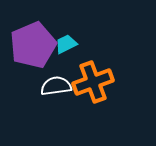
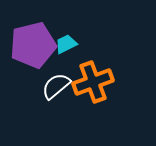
purple pentagon: rotated 9 degrees clockwise
white semicircle: rotated 32 degrees counterclockwise
